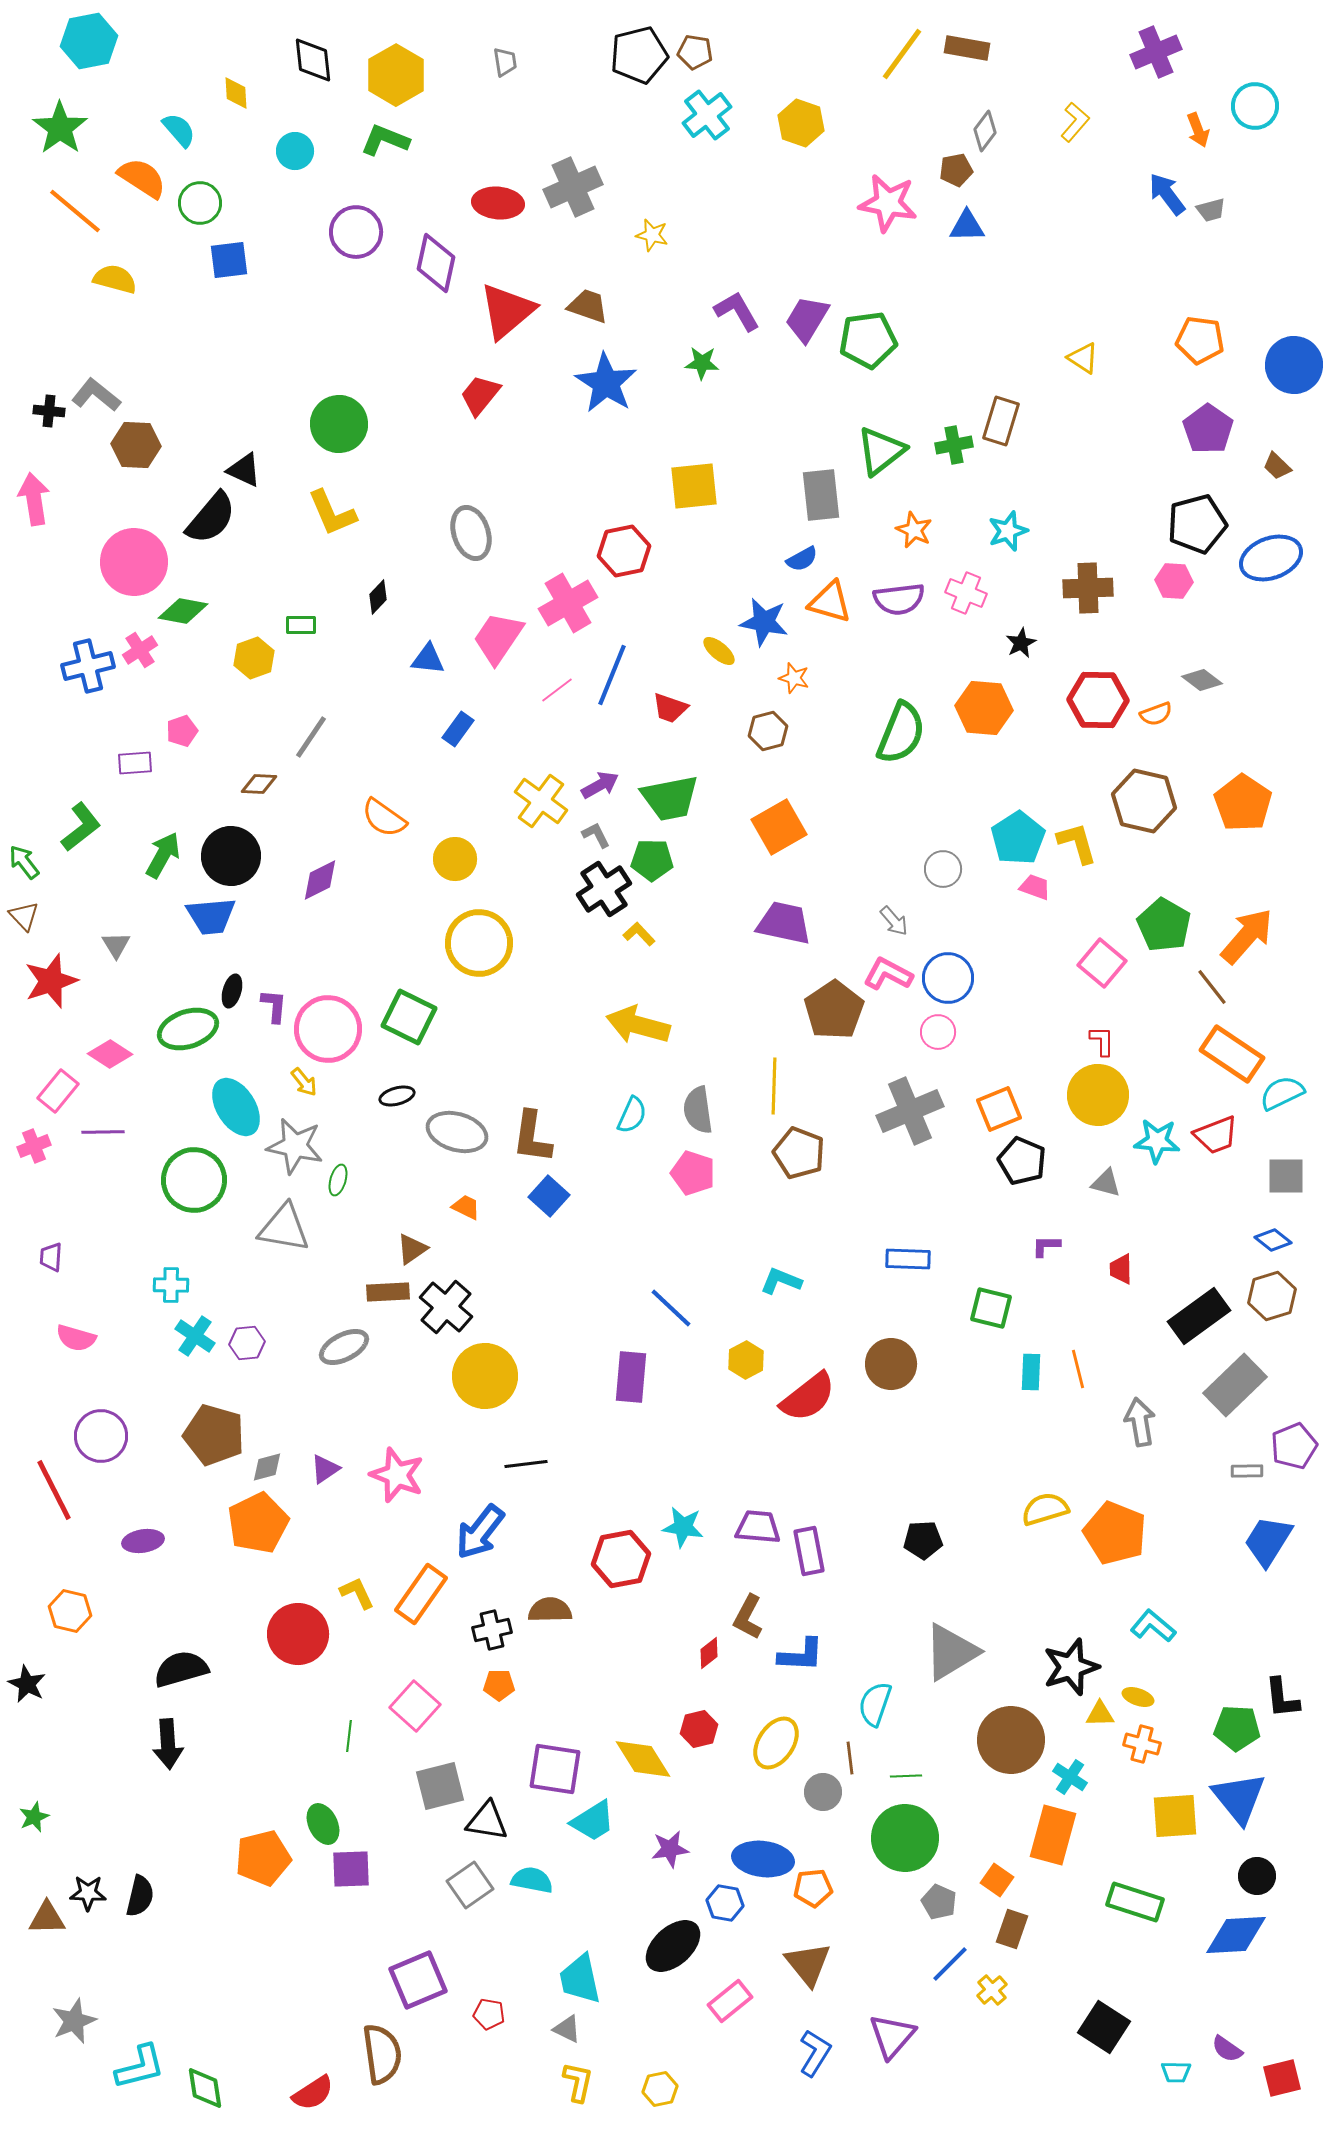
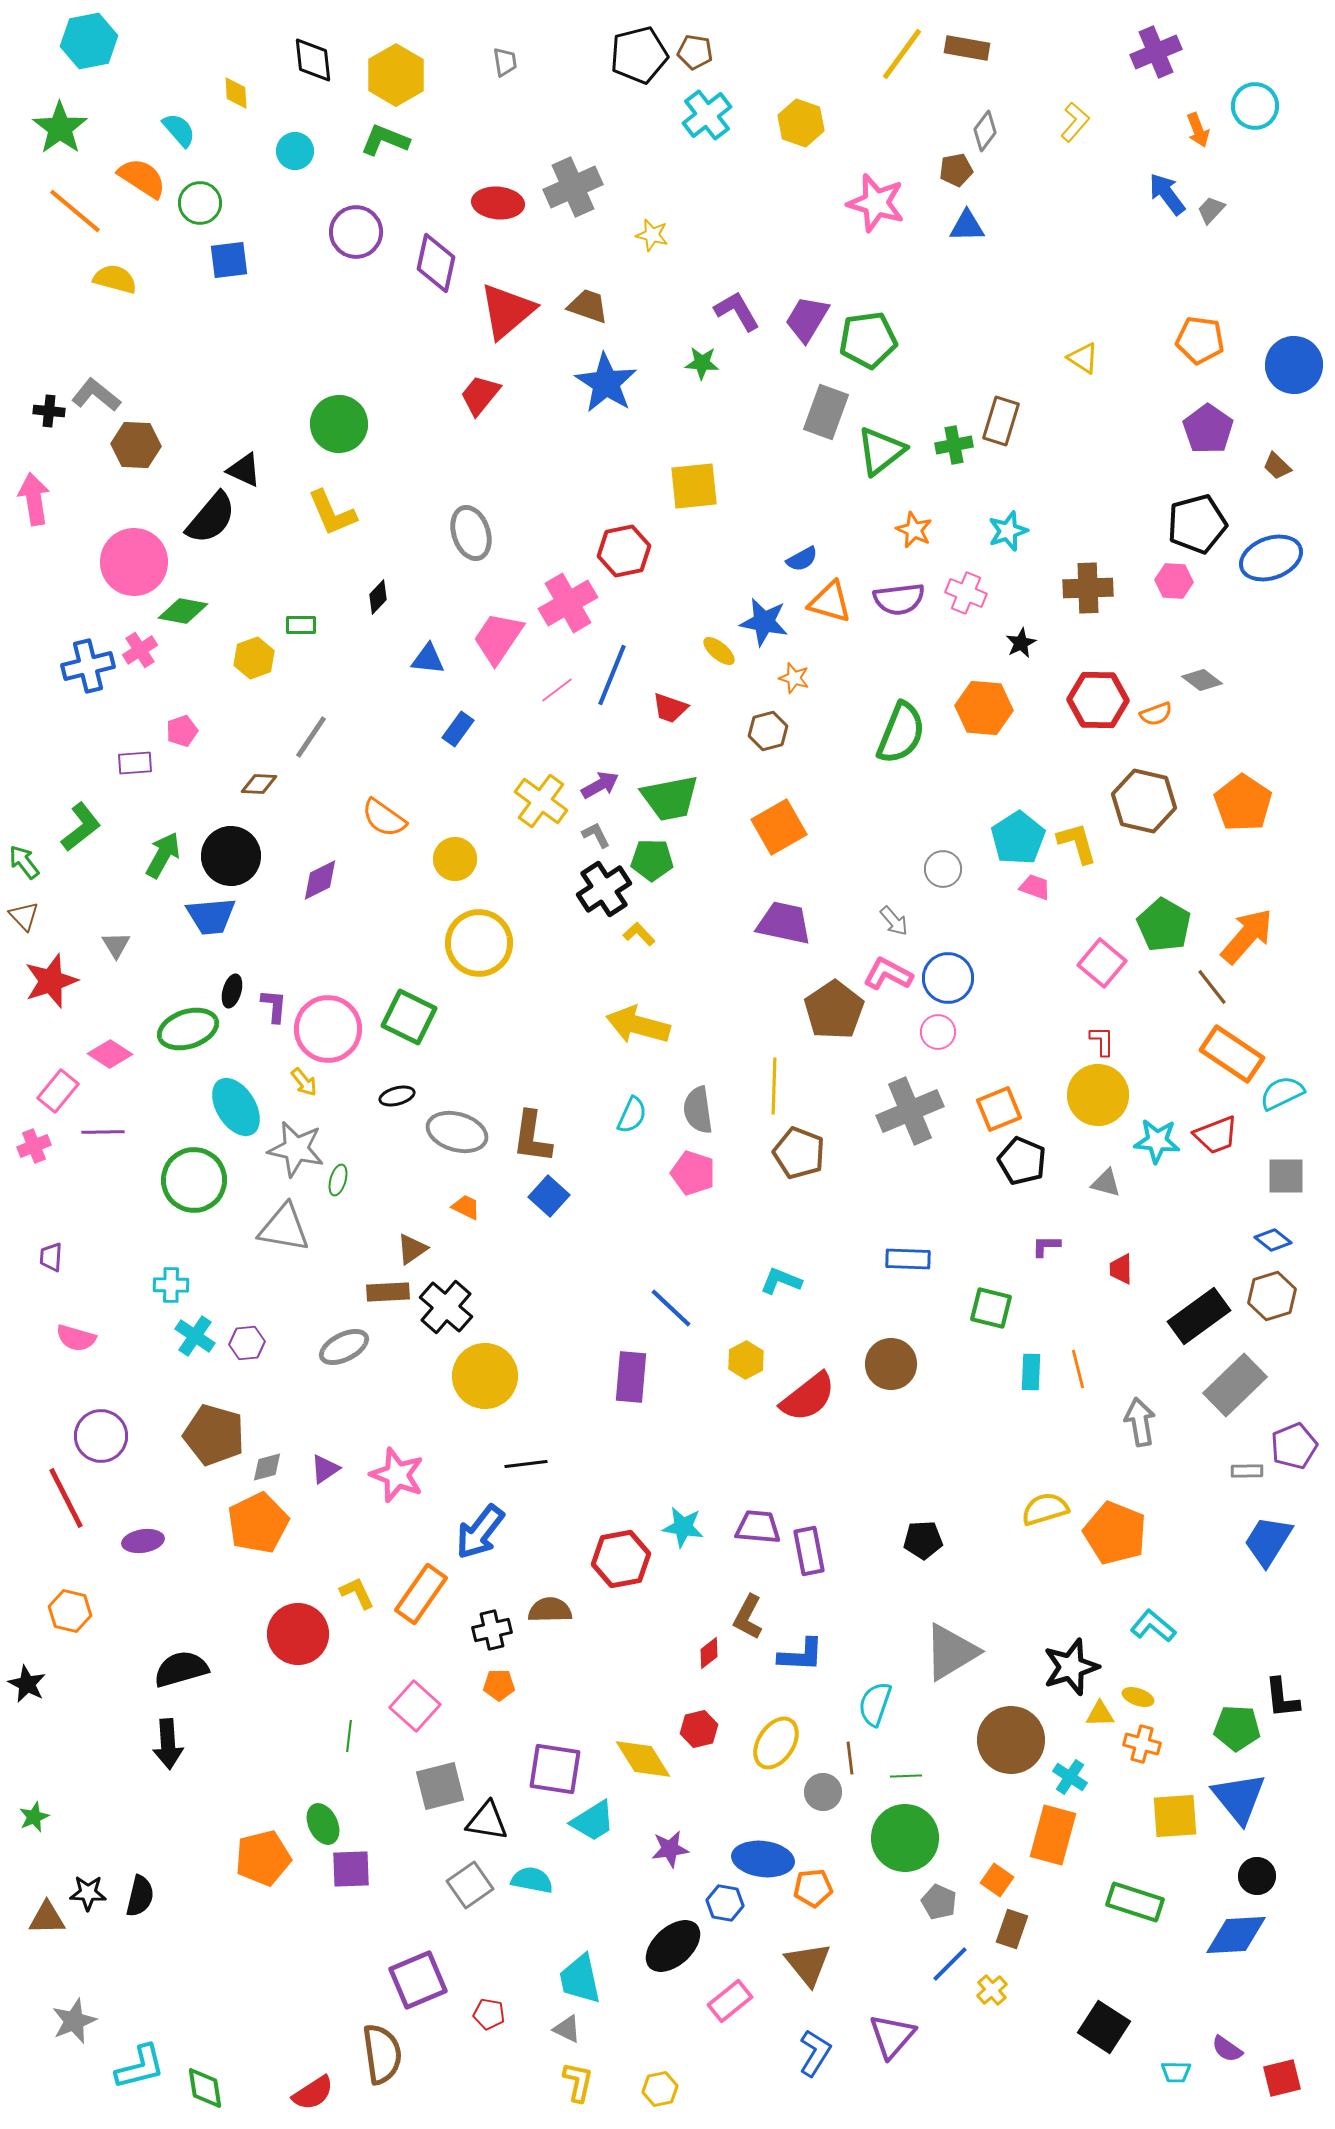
pink star at (888, 203): moved 12 px left; rotated 6 degrees clockwise
gray trapezoid at (1211, 210): rotated 148 degrees clockwise
gray rectangle at (821, 495): moved 5 px right, 83 px up; rotated 26 degrees clockwise
gray star at (295, 1146): moved 1 px right, 3 px down
red line at (54, 1490): moved 12 px right, 8 px down
